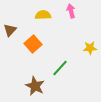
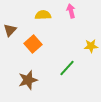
yellow star: moved 1 px right, 2 px up
green line: moved 7 px right
brown star: moved 7 px left, 6 px up; rotated 30 degrees clockwise
